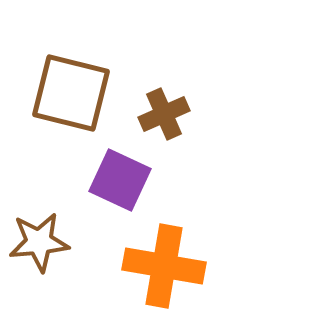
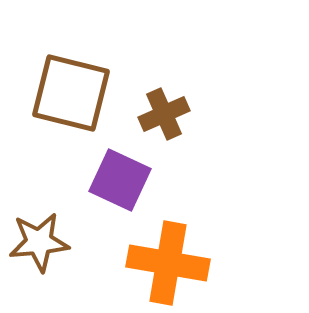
orange cross: moved 4 px right, 3 px up
